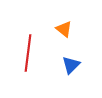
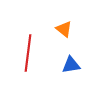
blue triangle: rotated 36 degrees clockwise
